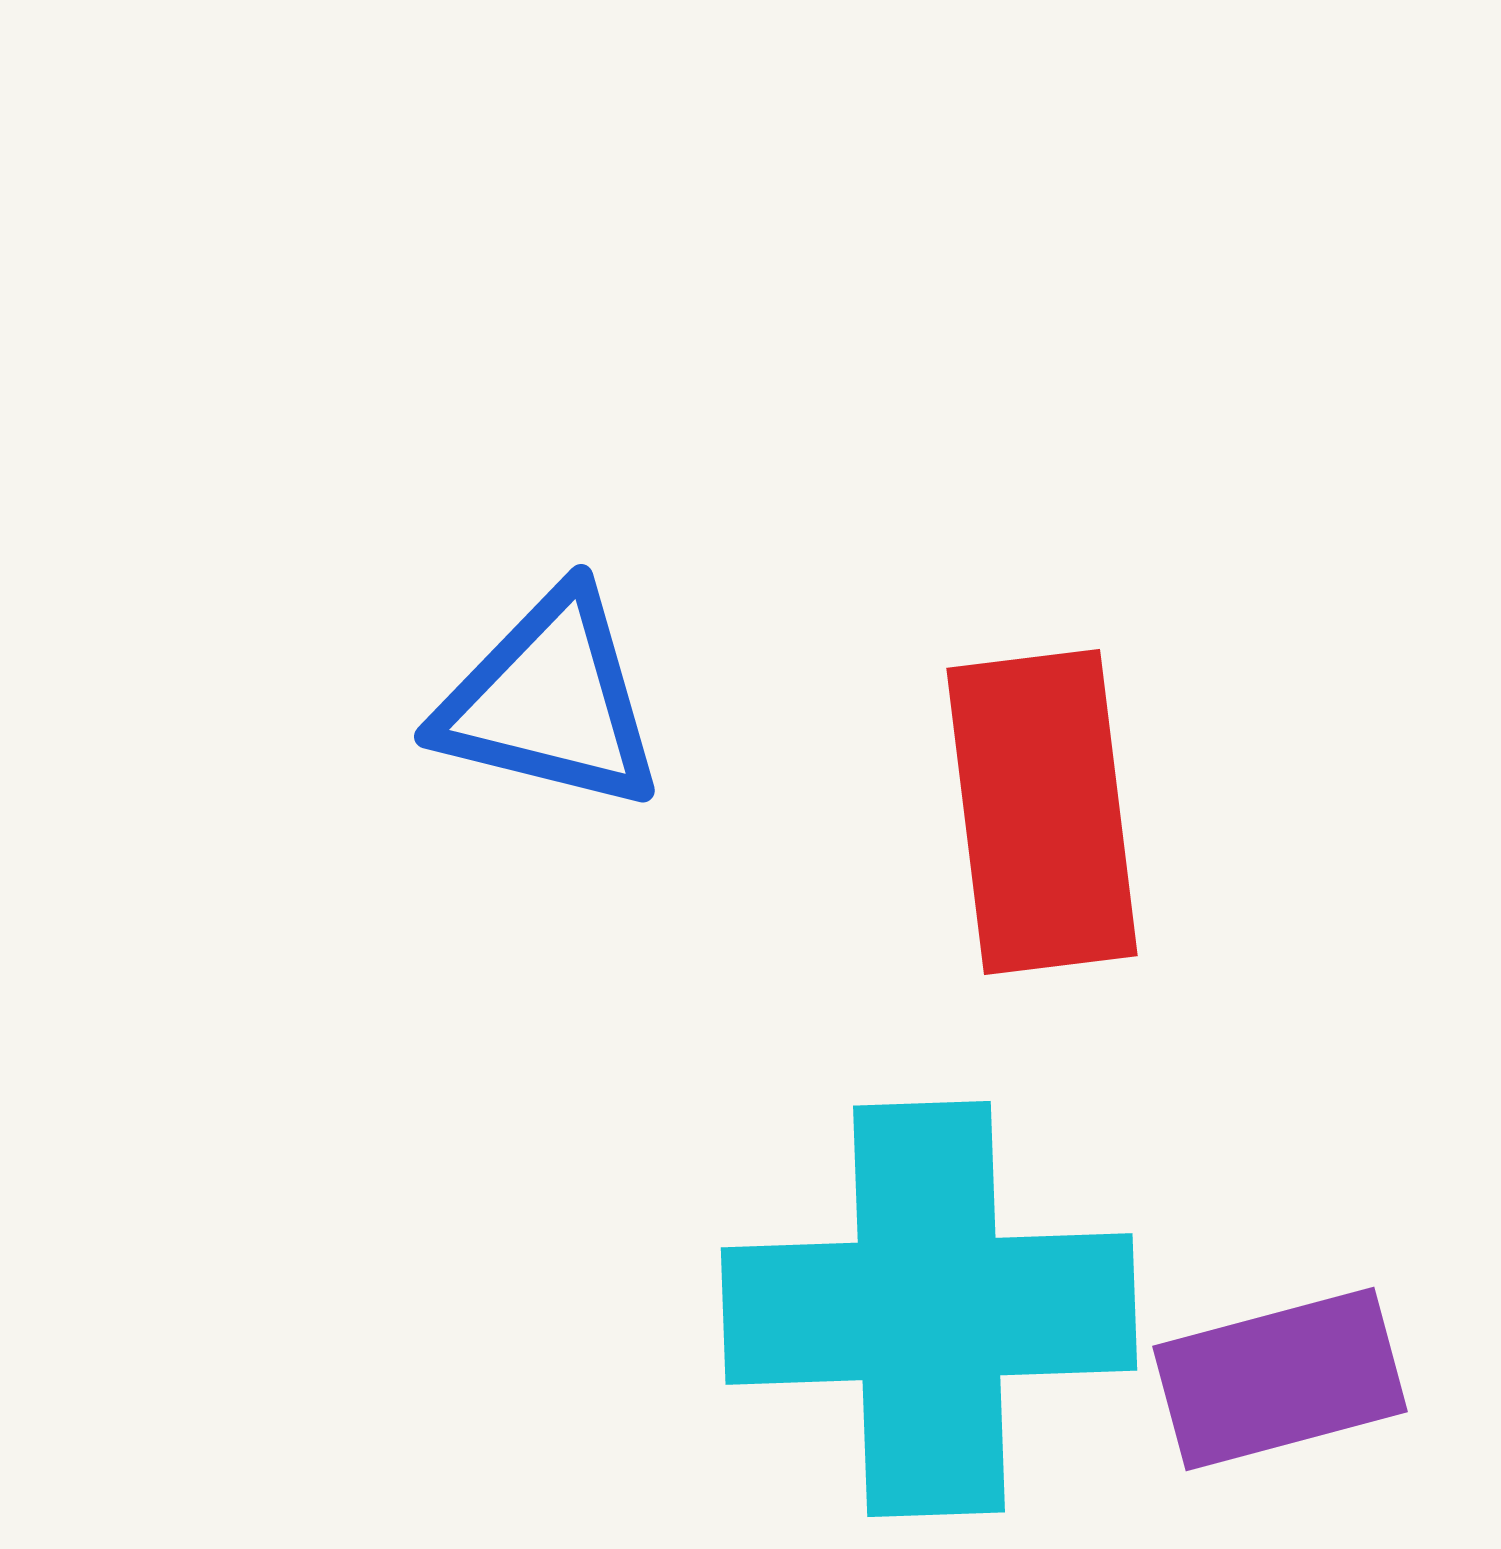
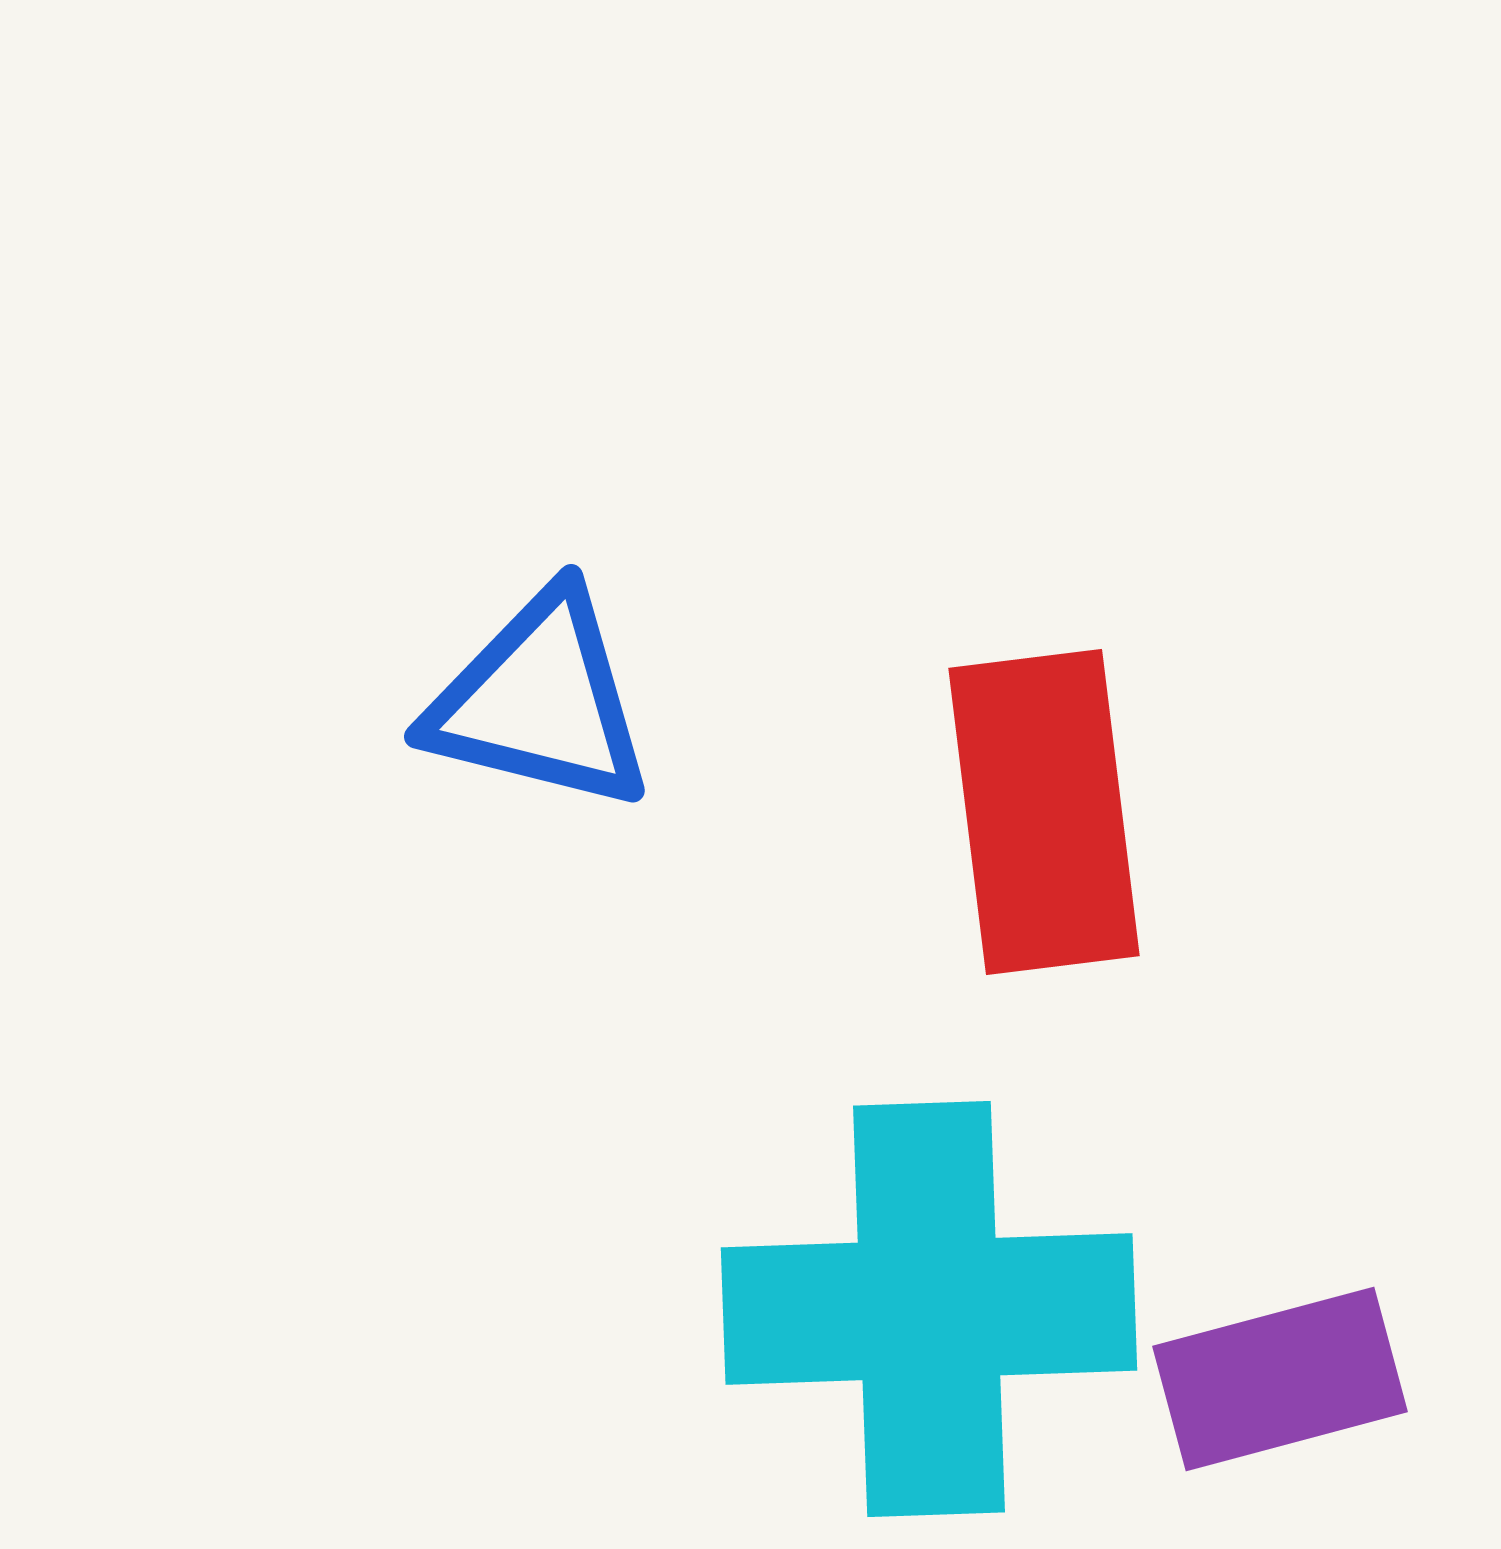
blue triangle: moved 10 px left
red rectangle: moved 2 px right
